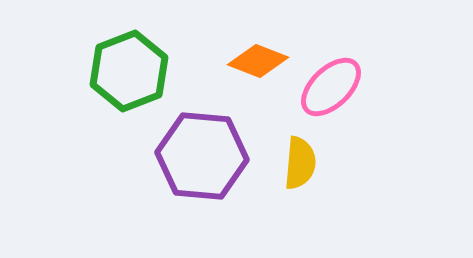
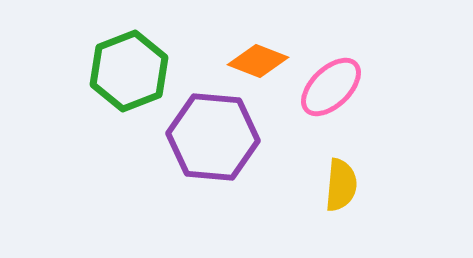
purple hexagon: moved 11 px right, 19 px up
yellow semicircle: moved 41 px right, 22 px down
